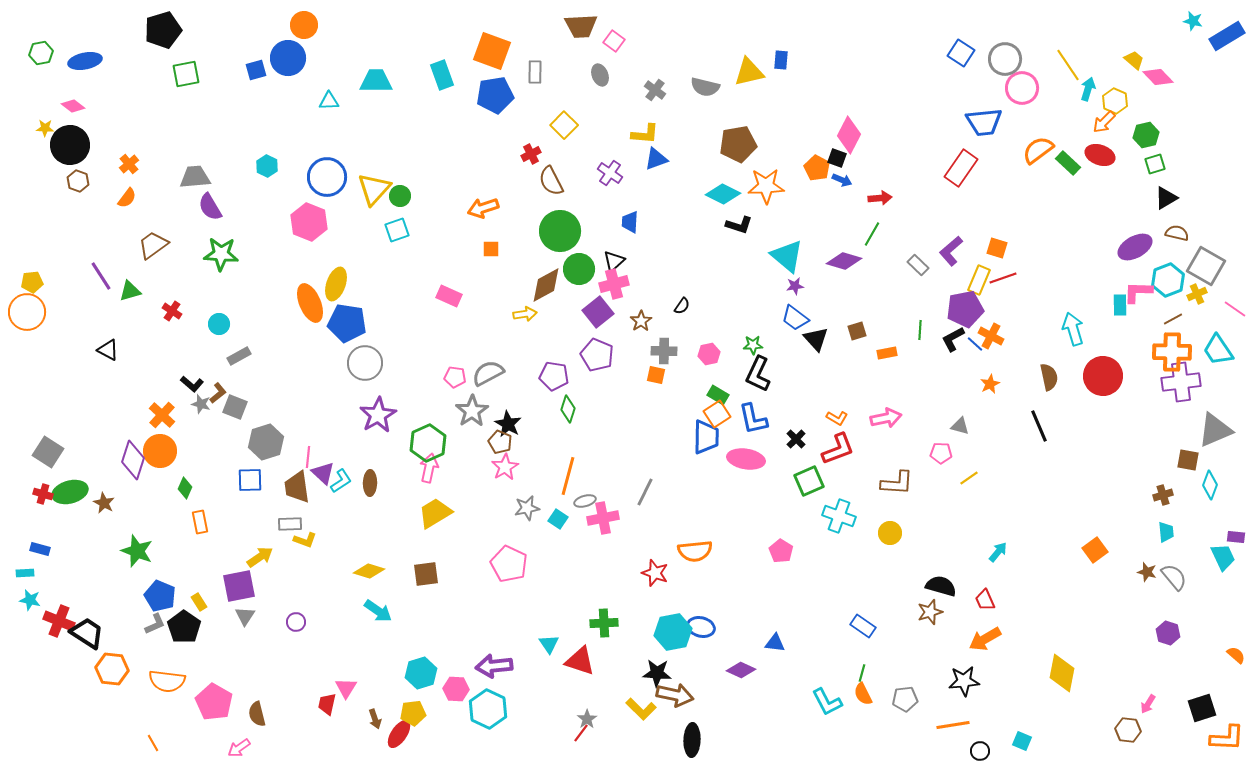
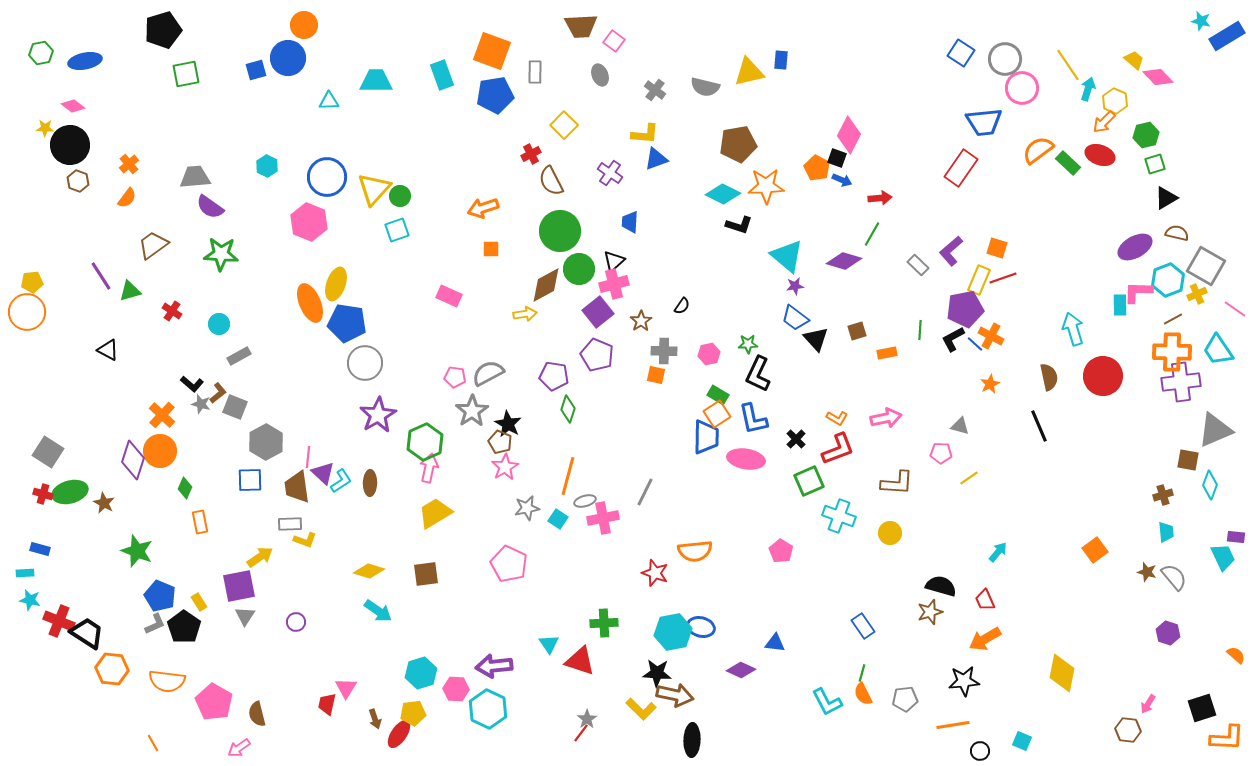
cyan star at (1193, 21): moved 8 px right
purple semicircle at (210, 207): rotated 24 degrees counterclockwise
green star at (753, 345): moved 5 px left, 1 px up
gray hexagon at (266, 442): rotated 12 degrees counterclockwise
green hexagon at (428, 443): moved 3 px left, 1 px up
blue rectangle at (863, 626): rotated 20 degrees clockwise
